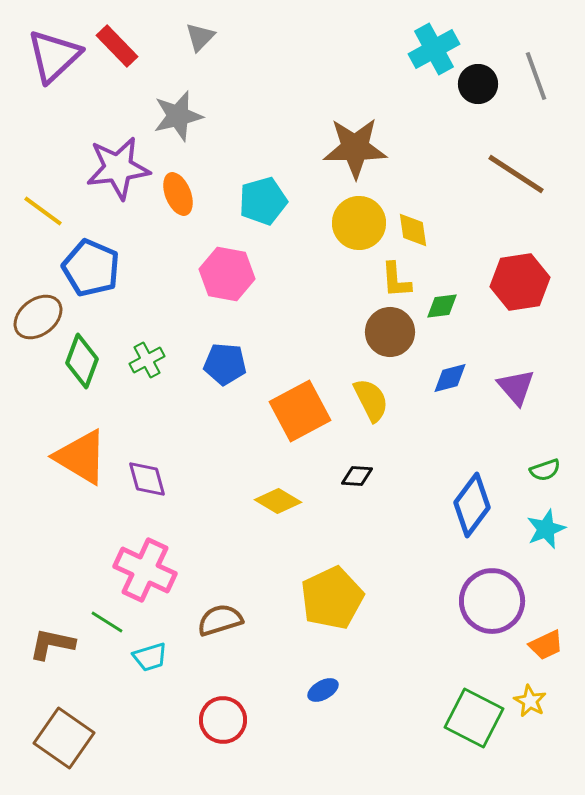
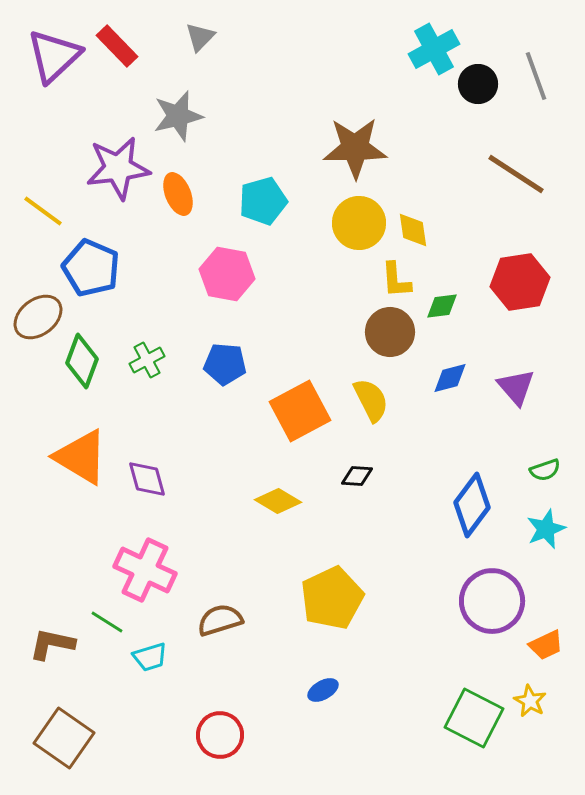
red circle at (223, 720): moved 3 px left, 15 px down
